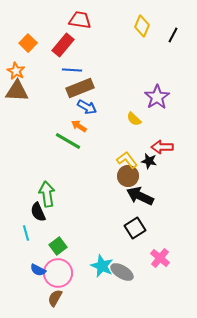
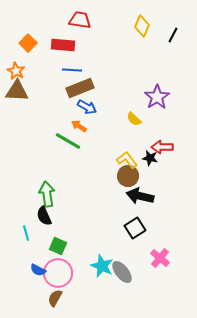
red rectangle: rotated 55 degrees clockwise
black star: moved 1 px right, 3 px up
black arrow: rotated 12 degrees counterclockwise
black semicircle: moved 6 px right, 4 px down
green square: rotated 30 degrees counterclockwise
gray ellipse: rotated 20 degrees clockwise
